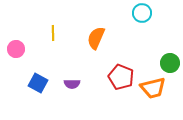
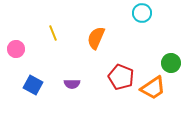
yellow line: rotated 21 degrees counterclockwise
green circle: moved 1 px right
blue square: moved 5 px left, 2 px down
orange trapezoid: rotated 20 degrees counterclockwise
